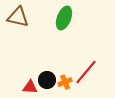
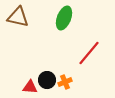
red line: moved 3 px right, 19 px up
